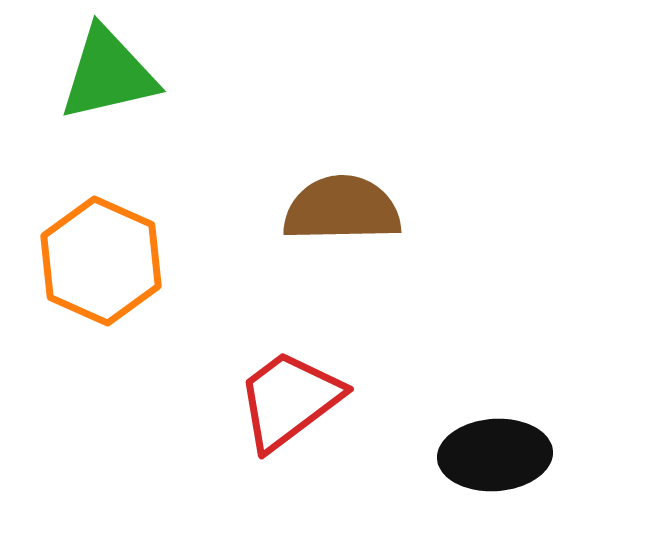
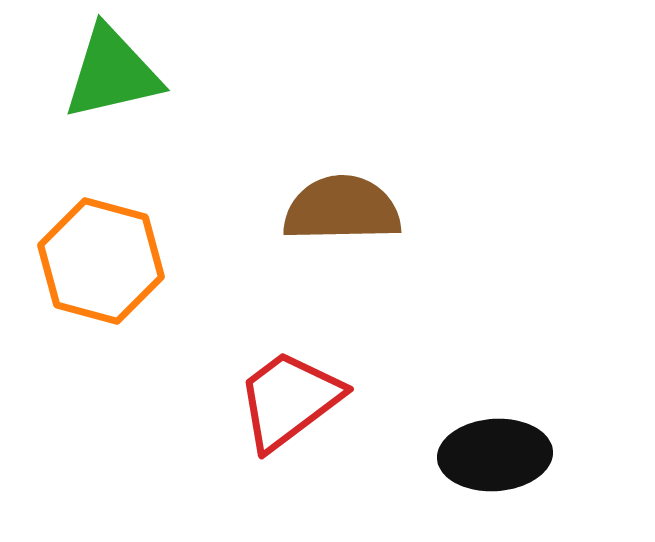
green triangle: moved 4 px right, 1 px up
orange hexagon: rotated 9 degrees counterclockwise
